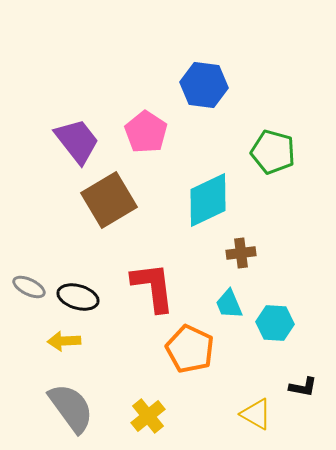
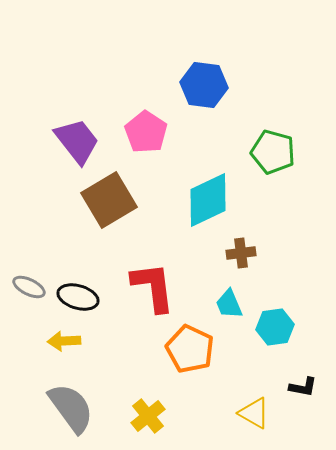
cyan hexagon: moved 4 px down; rotated 12 degrees counterclockwise
yellow triangle: moved 2 px left, 1 px up
